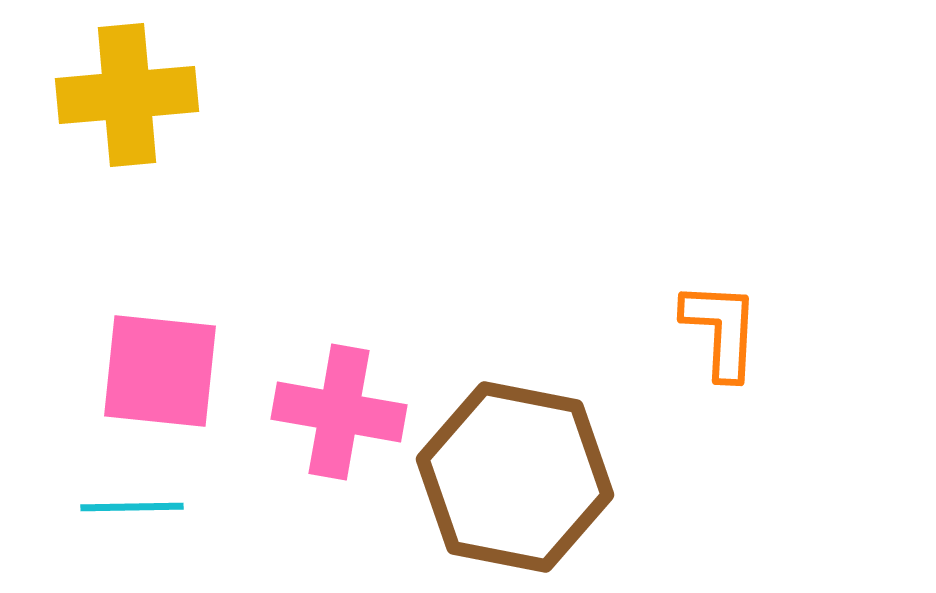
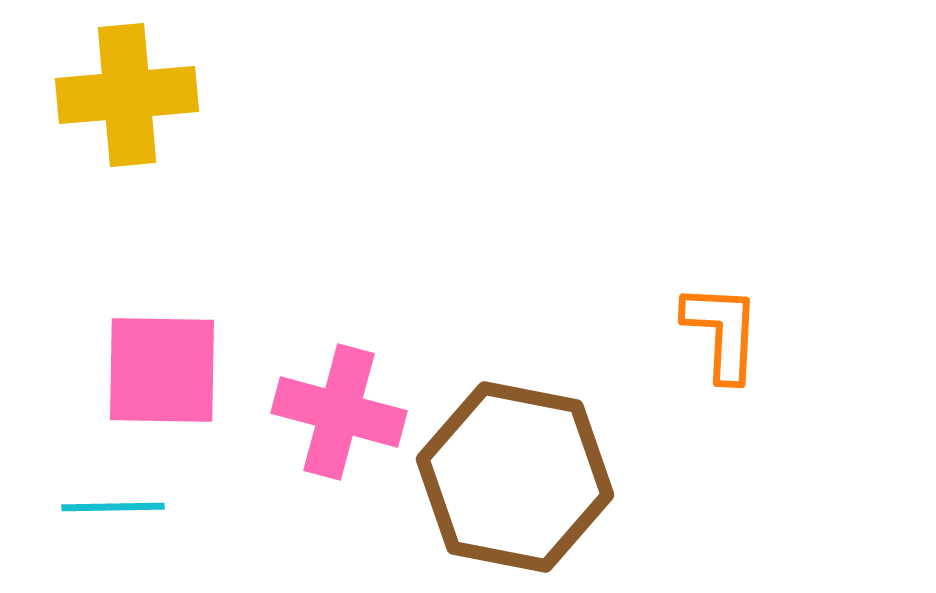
orange L-shape: moved 1 px right, 2 px down
pink square: moved 2 px right, 1 px up; rotated 5 degrees counterclockwise
pink cross: rotated 5 degrees clockwise
cyan line: moved 19 px left
